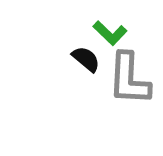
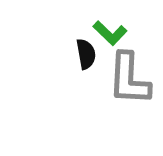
black semicircle: moved 5 px up; rotated 40 degrees clockwise
